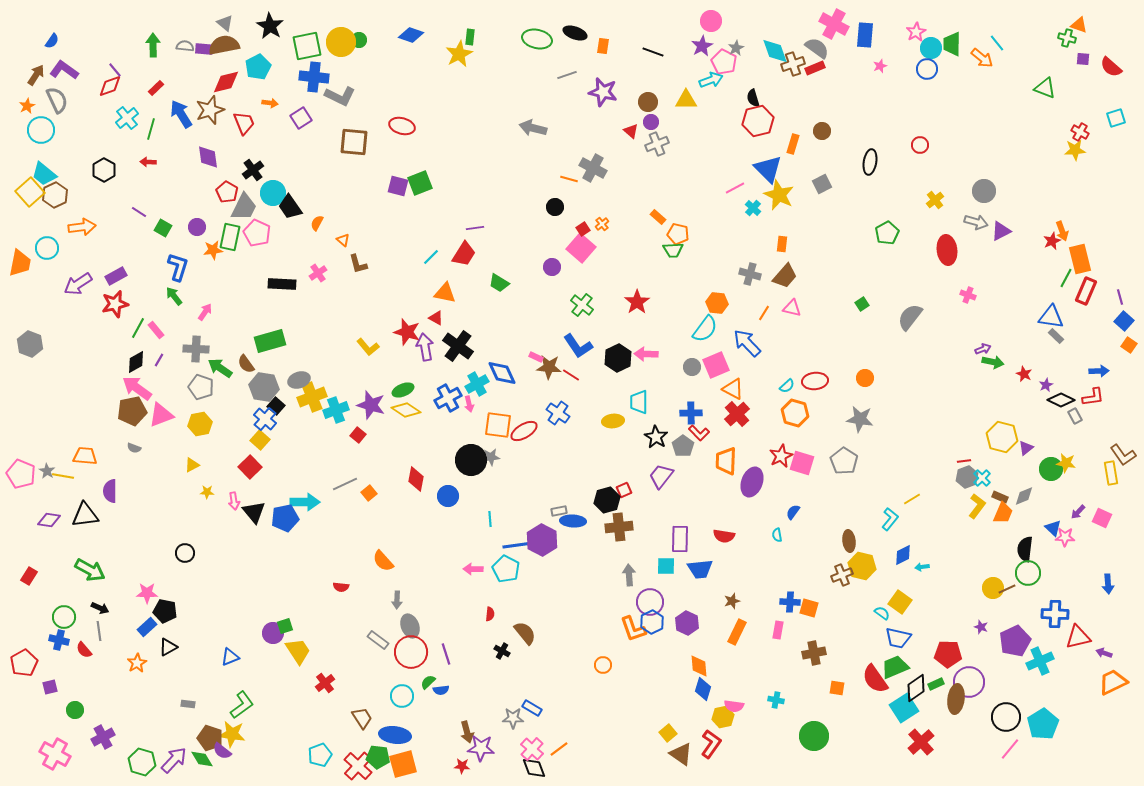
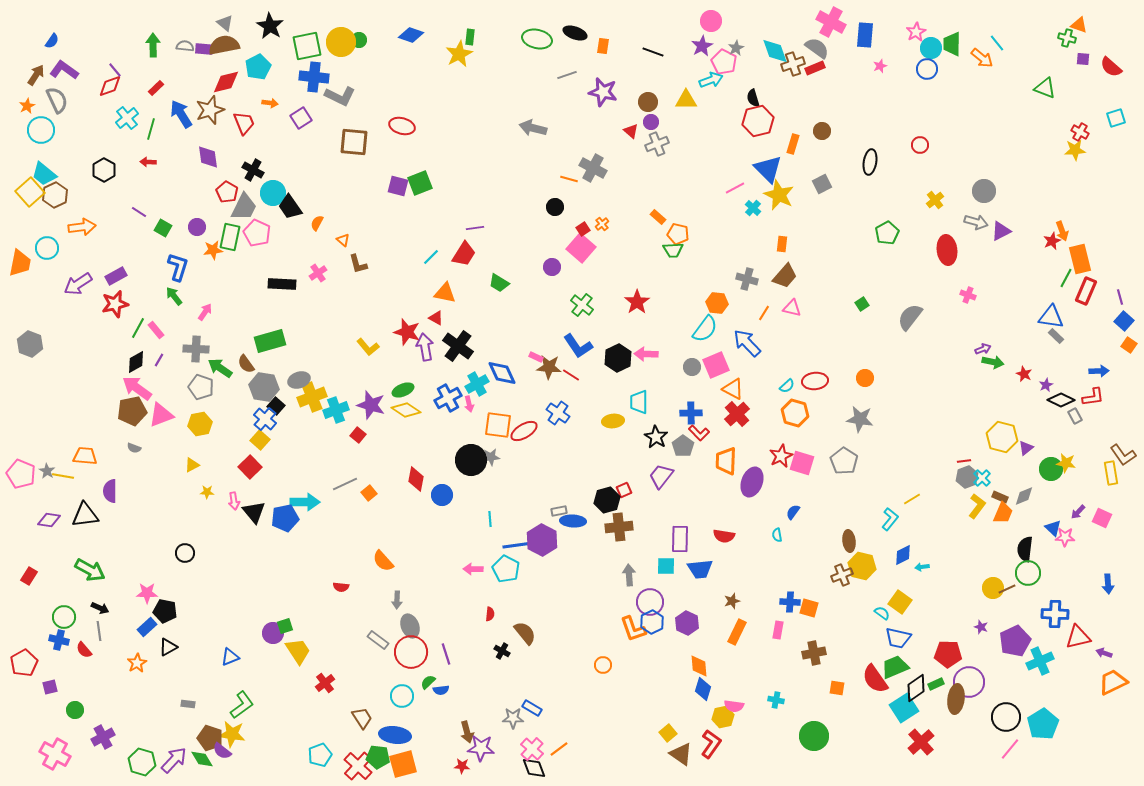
pink cross at (834, 24): moved 3 px left, 2 px up
black cross at (253, 170): rotated 25 degrees counterclockwise
gray cross at (750, 274): moved 3 px left, 5 px down
blue circle at (448, 496): moved 6 px left, 1 px up
